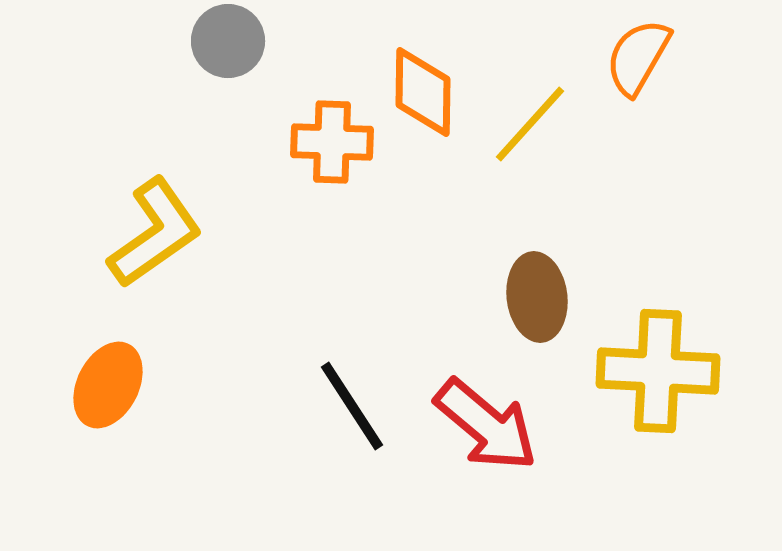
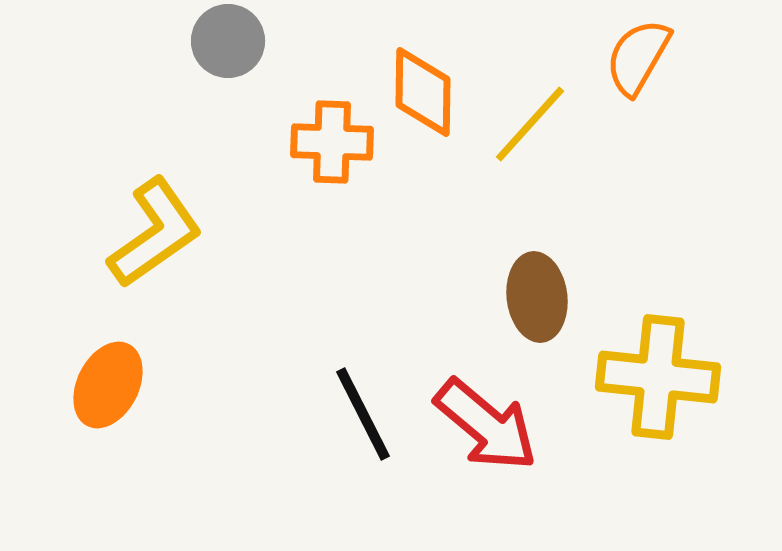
yellow cross: moved 6 px down; rotated 3 degrees clockwise
black line: moved 11 px right, 8 px down; rotated 6 degrees clockwise
